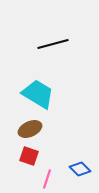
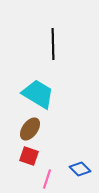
black line: rotated 76 degrees counterclockwise
brown ellipse: rotated 30 degrees counterclockwise
